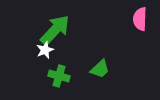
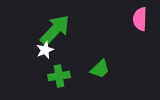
green cross: rotated 25 degrees counterclockwise
